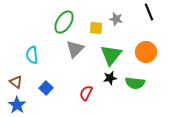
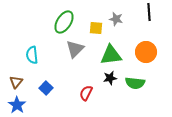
black line: rotated 18 degrees clockwise
green triangle: rotated 45 degrees clockwise
brown triangle: rotated 32 degrees clockwise
